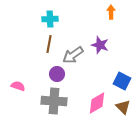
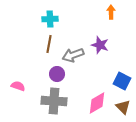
gray arrow: rotated 15 degrees clockwise
